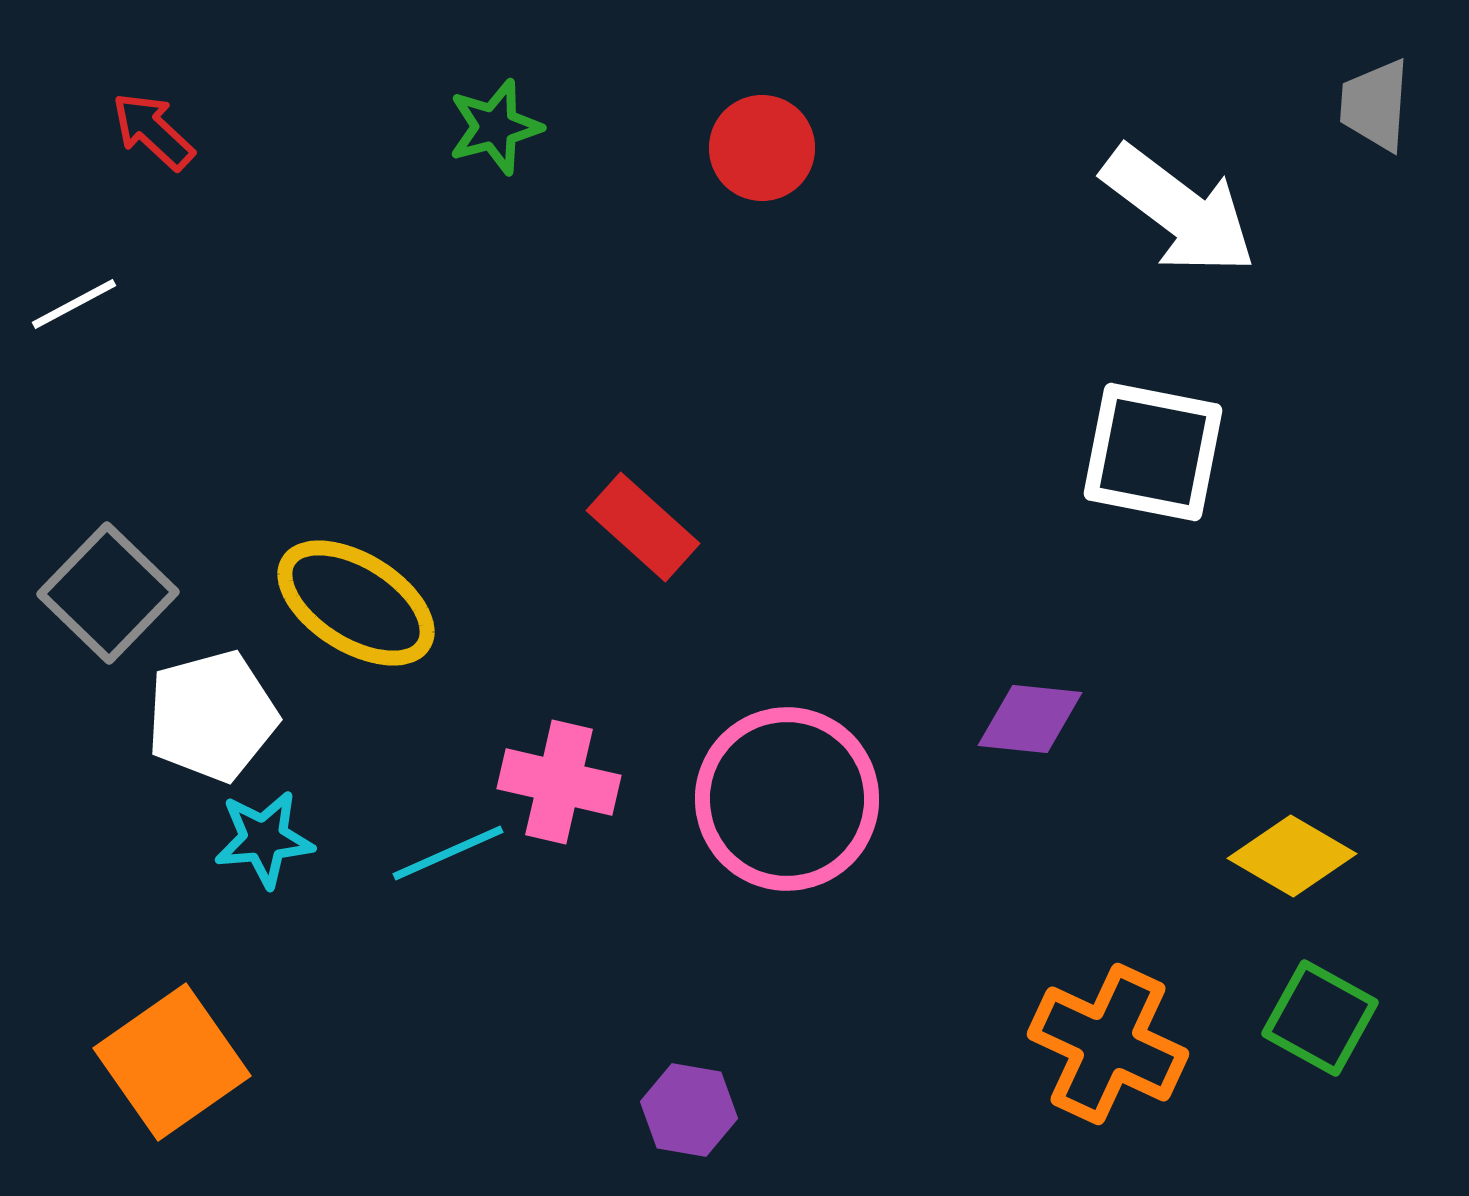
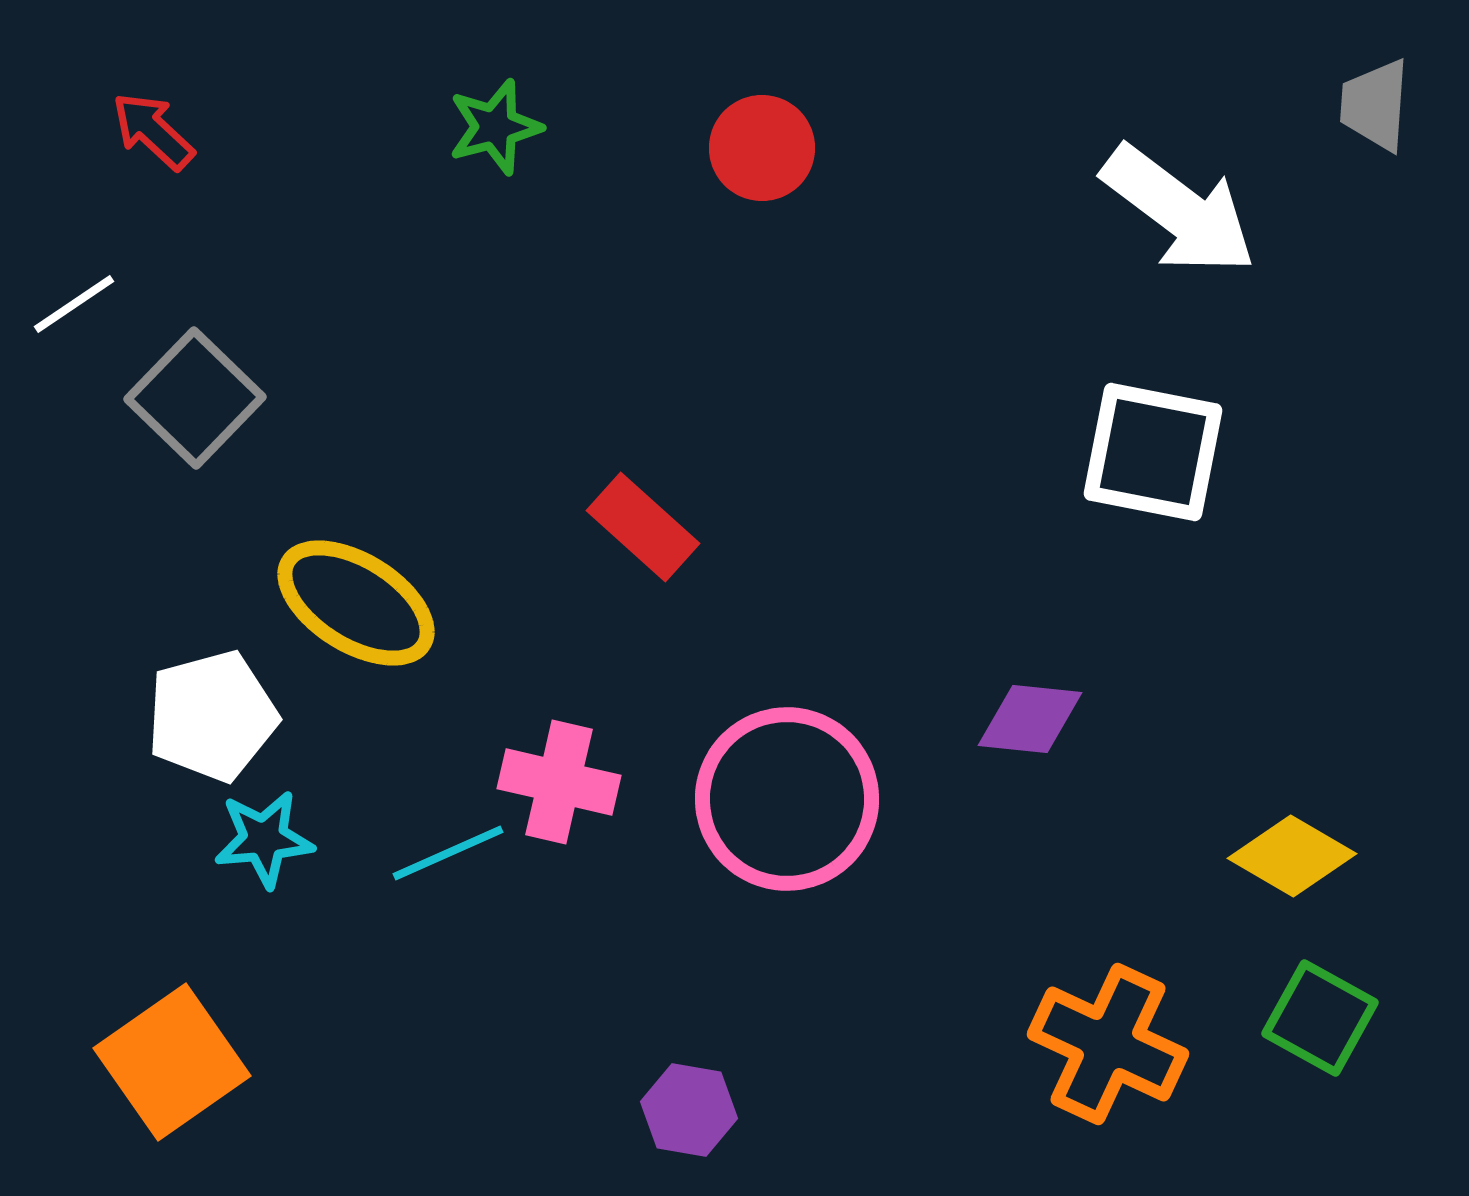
white line: rotated 6 degrees counterclockwise
gray square: moved 87 px right, 195 px up
